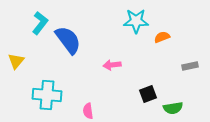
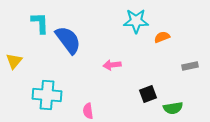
cyan L-shape: rotated 40 degrees counterclockwise
yellow triangle: moved 2 px left
